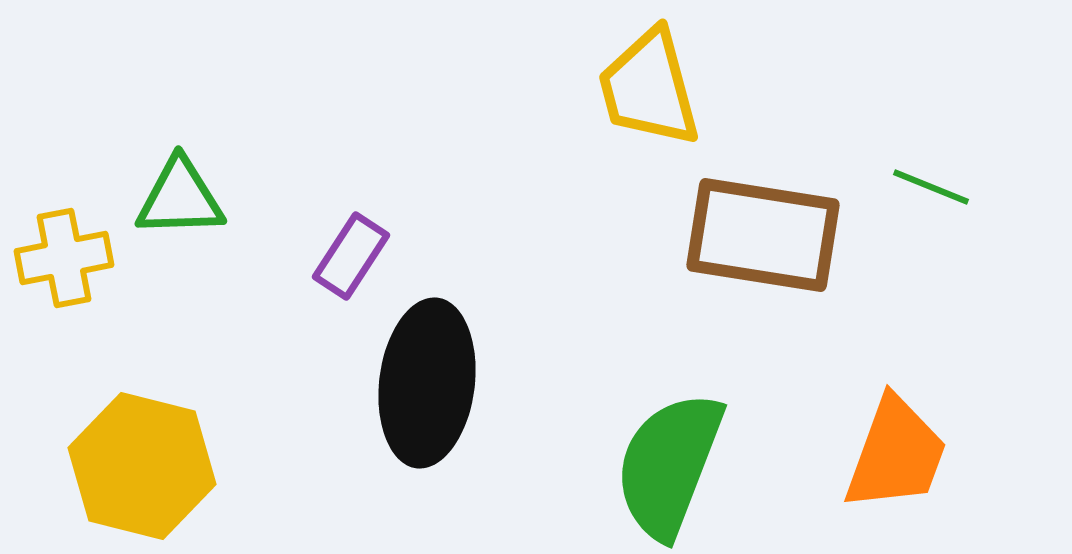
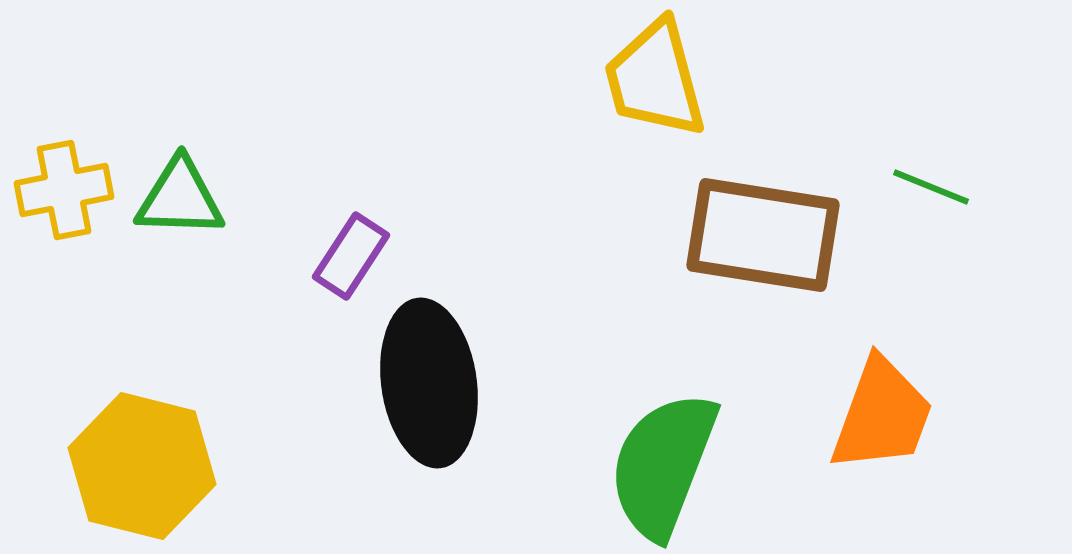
yellow trapezoid: moved 6 px right, 9 px up
green triangle: rotated 4 degrees clockwise
yellow cross: moved 68 px up
black ellipse: moved 2 px right; rotated 15 degrees counterclockwise
orange trapezoid: moved 14 px left, 39 px up
green semicircle: moved 6 px left
